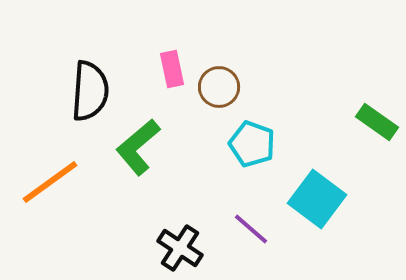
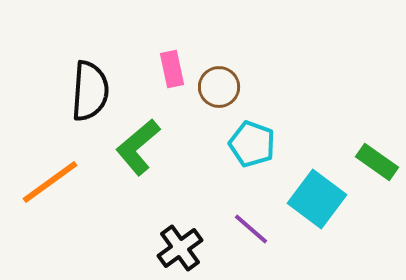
green rectangle: moved 40 px down
black cross: rotated 21 degrees clockwise
